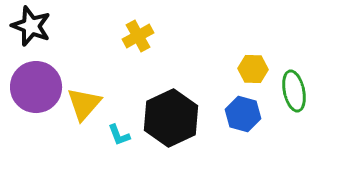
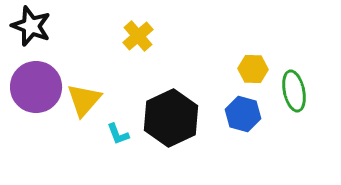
yellow cross: rotated 12 degrees counterclockwise
yellow triangle: moved 4 px up
cyan L-shape: moved 1 px left, 1 px up
